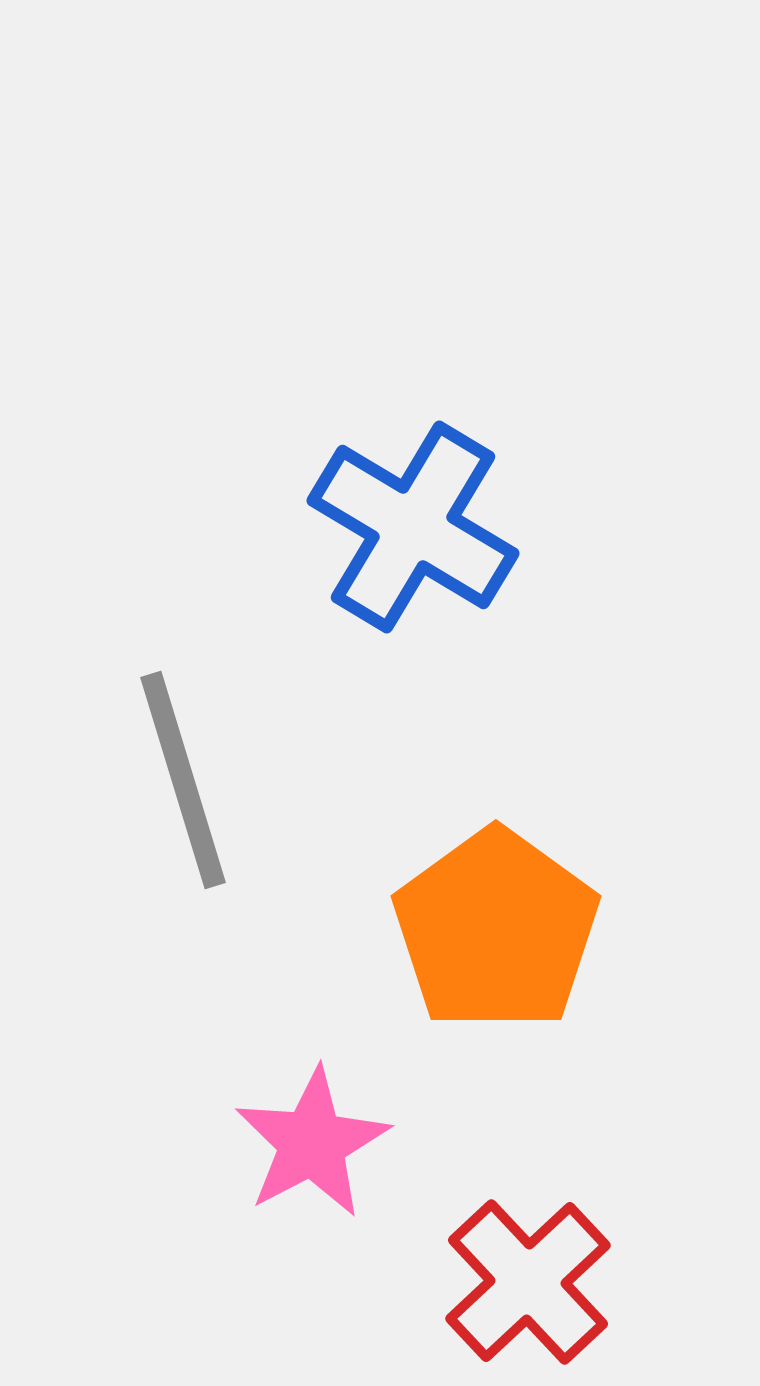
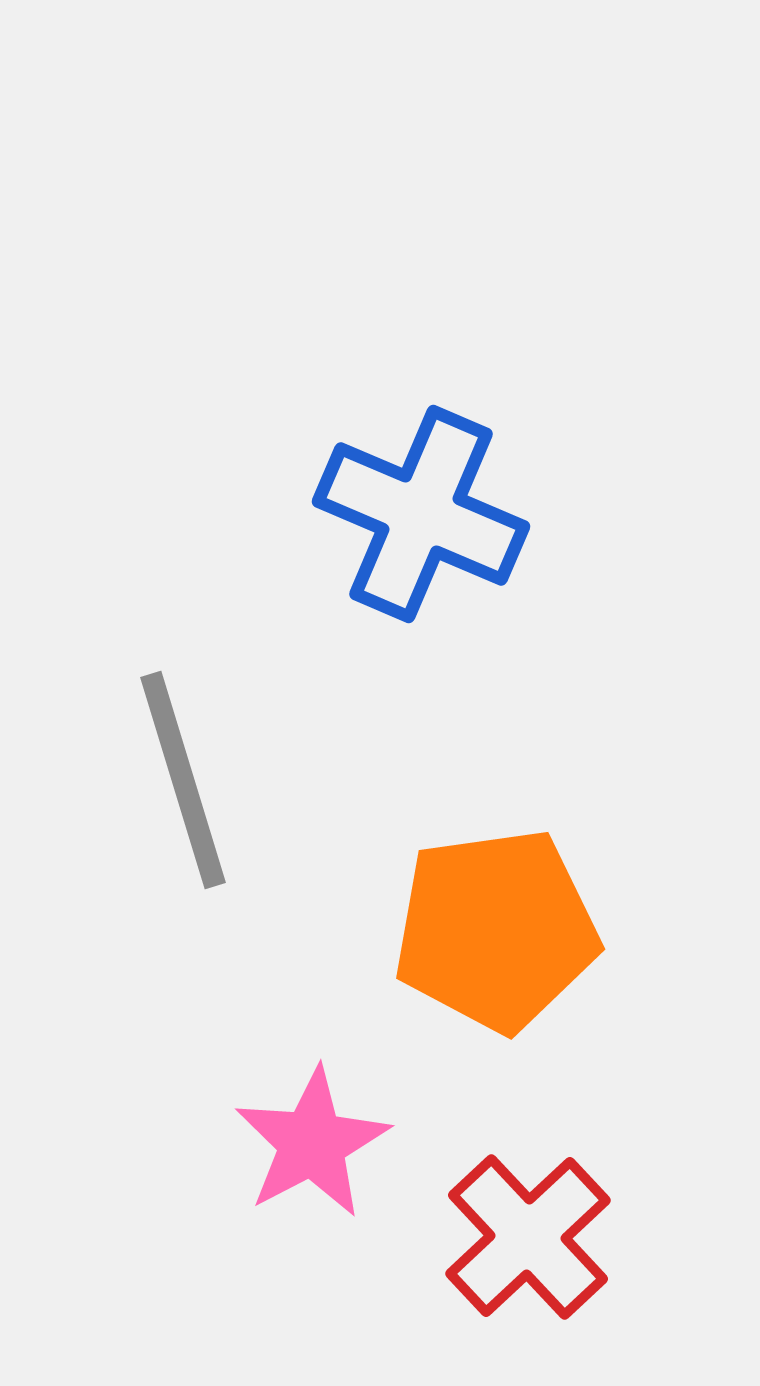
blue cross: moved 8 px right, 13 px up; rotated 8 degrees counterclockwise
orange pentagon: rotated 28 degrees clockwise
red cross: moved 45 px up
